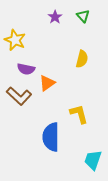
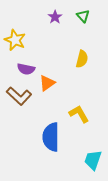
yellow L-shape: rotated 15 degrees counterclockwise
